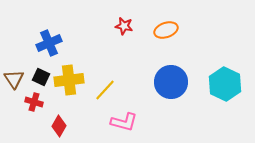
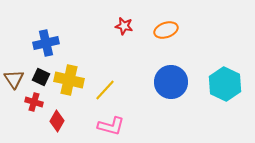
blue cross: moved 3 px left; rotated 10 degrees clockwise
yellow cross: rotated 20 degrees clockwise
pink L-shape: moved 13 px left, 4 px down
red diamond: moved 2 px left, 5 px up
